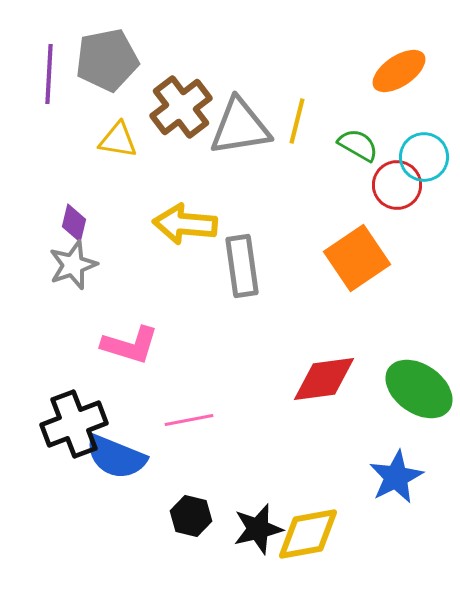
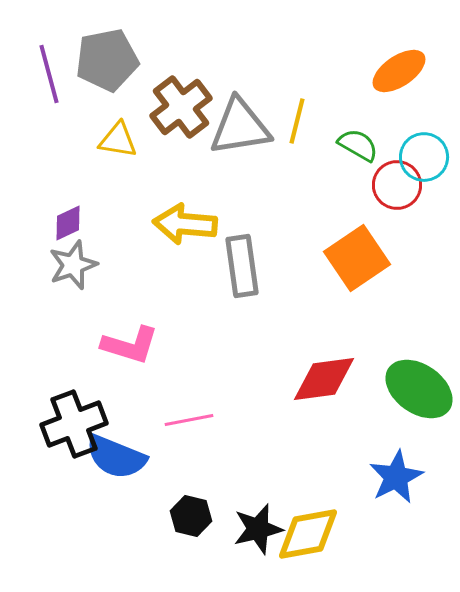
purple line: rotated 18 degrees counterclockwise
purple diamond: moved 6 px left; rotated 51 degrees clockwise
